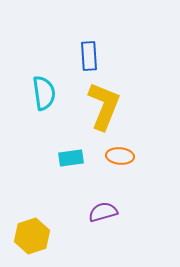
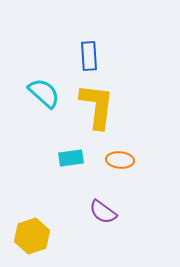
cyan semicircle: rotated 40 degrees counterclockwise
yellow L-shape: moved 7 px left; rotated 15 degrees counterclockwise
orange ellipse: moved 4 px down
purple semicircle: rotated 128 degrees counterclockwise
